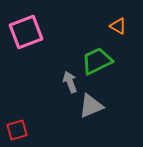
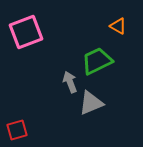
gray triangle: moved 3 px up
